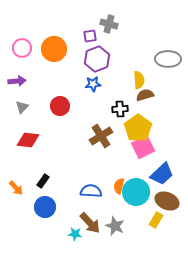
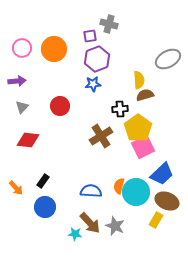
gray ellipse: rotated 30 degrees counterclockwise
